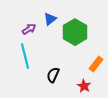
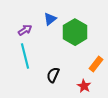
purple arrow: moved 4 px left, 1 px down
